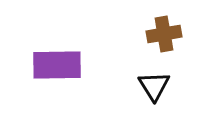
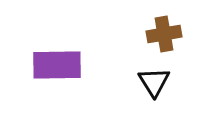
black triangle: moved 4 px up
